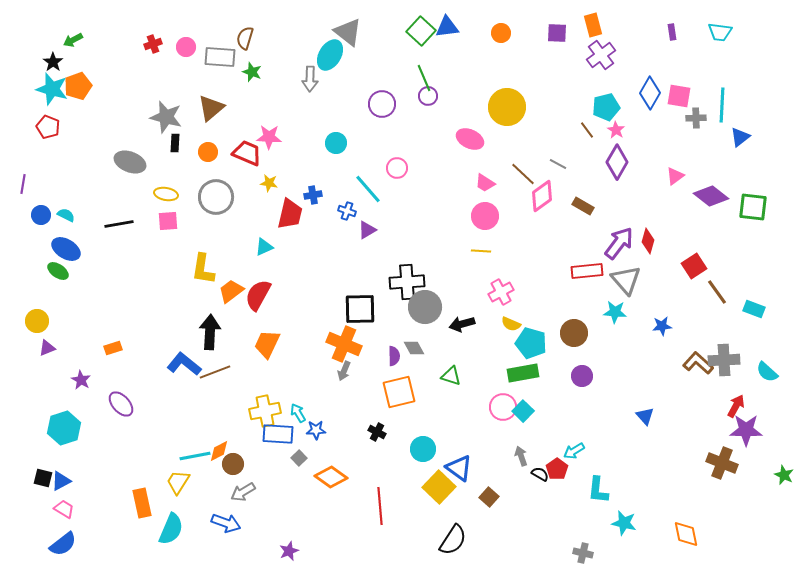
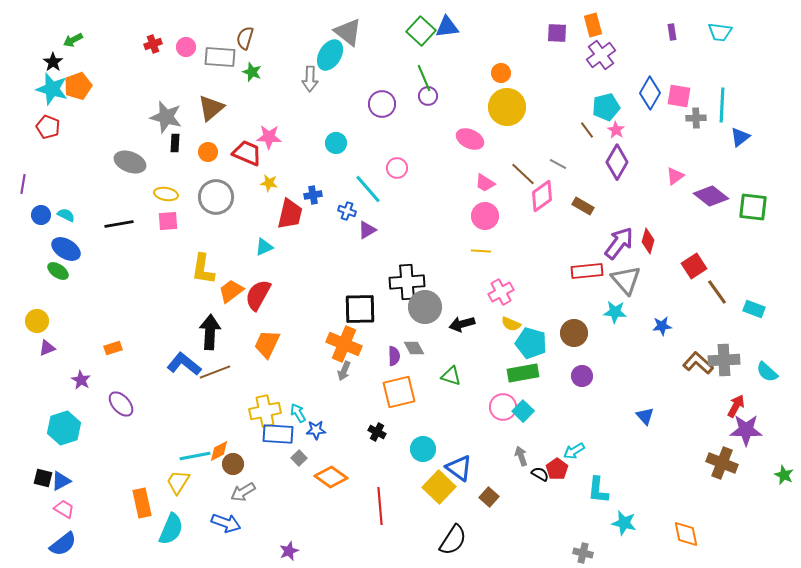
orange circle at (501, 33): moved 40 px down
